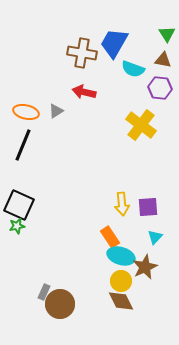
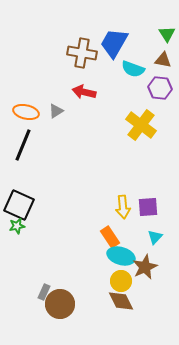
yellow arrow: moved 1 px right, 3 px down
